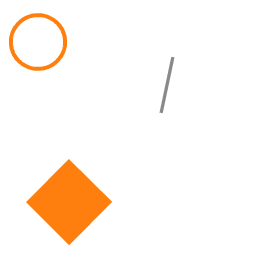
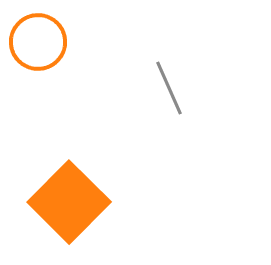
gray line: moved 2 px right, 3 px down; rotated 36 degrees counterclockwise
